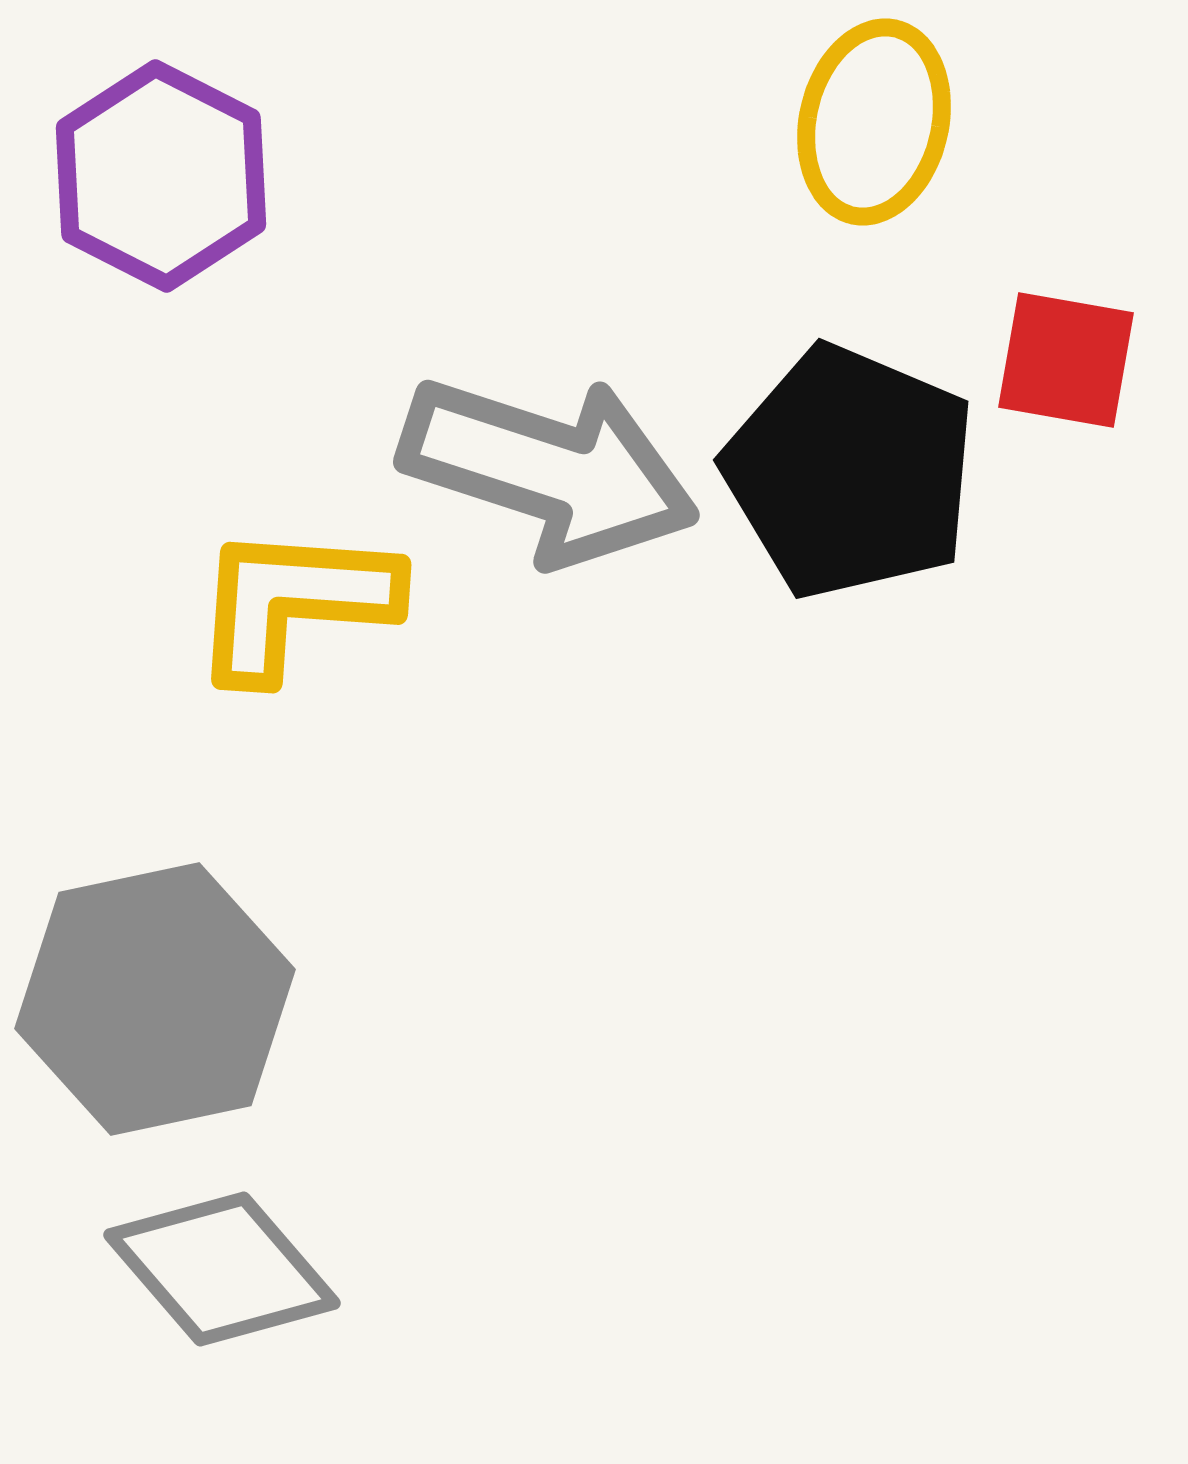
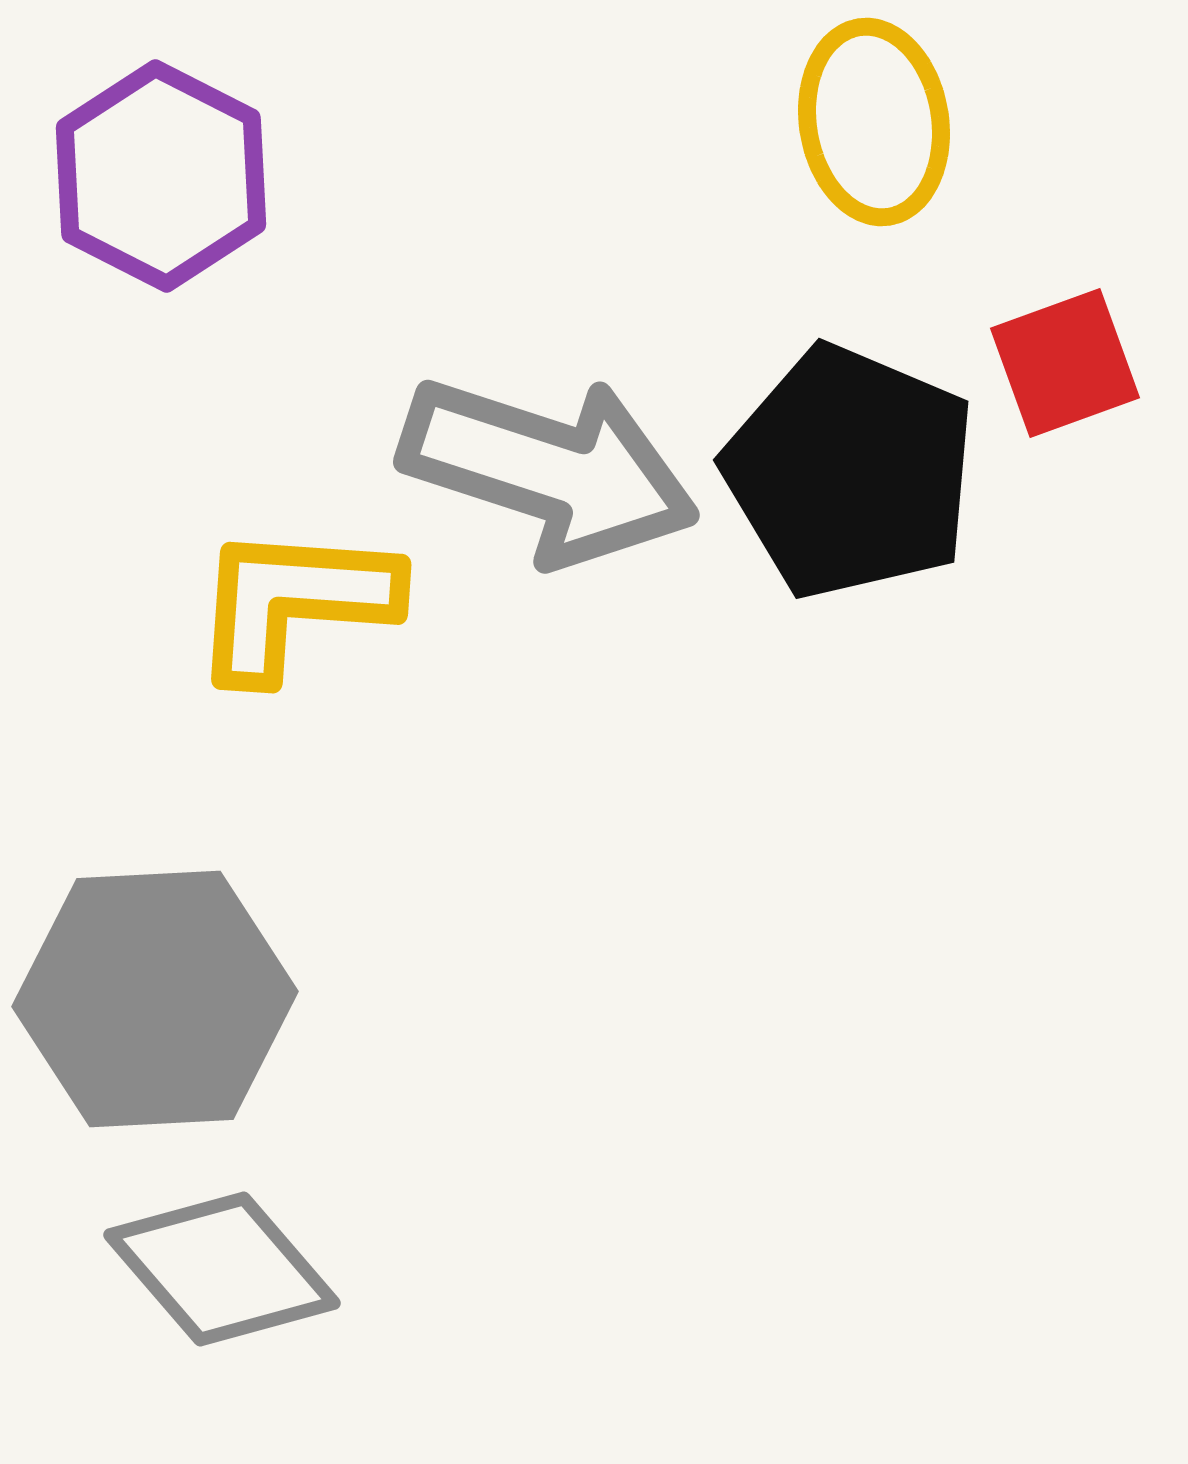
yellow ellipse: rotated 22 degrees counterclockwise
red square: moved 1 px left, 3 px down; rotated 30 degrees counterclockwise
gray hexagon: rotated 9 degrees clockwise
